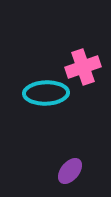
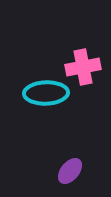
pink cross: rotated 8 degrees clockwise
